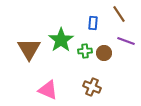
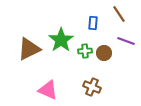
brown triangle: rotated 35 degrees clockwise
